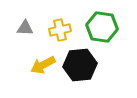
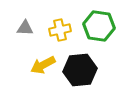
green hexagon: moved 3 px left, 1 px up
black hexagon: moved 5 px down
